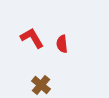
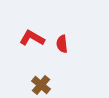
red L-shape: rotated 30 degrees counterclockwise
